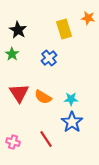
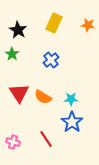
orange star: moved 7 px down
yellow rectangle: moved 10 px left, 6 px up; rotated 42 degrees clockwise
blue cross: moved 2 px right, 2 px down
